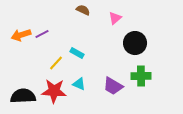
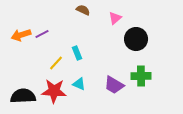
black circle: moved 1 px right, 4 px up
cyan rectangle: rotated 40 degrees clockwise
purple trapezoid: moved 1 px right, 1 px up
